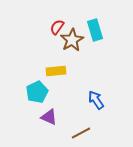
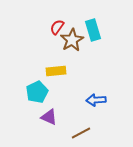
cyan rectangle: moved 2 px left
blue arrow: rotated 60 degrees counterclockwise
